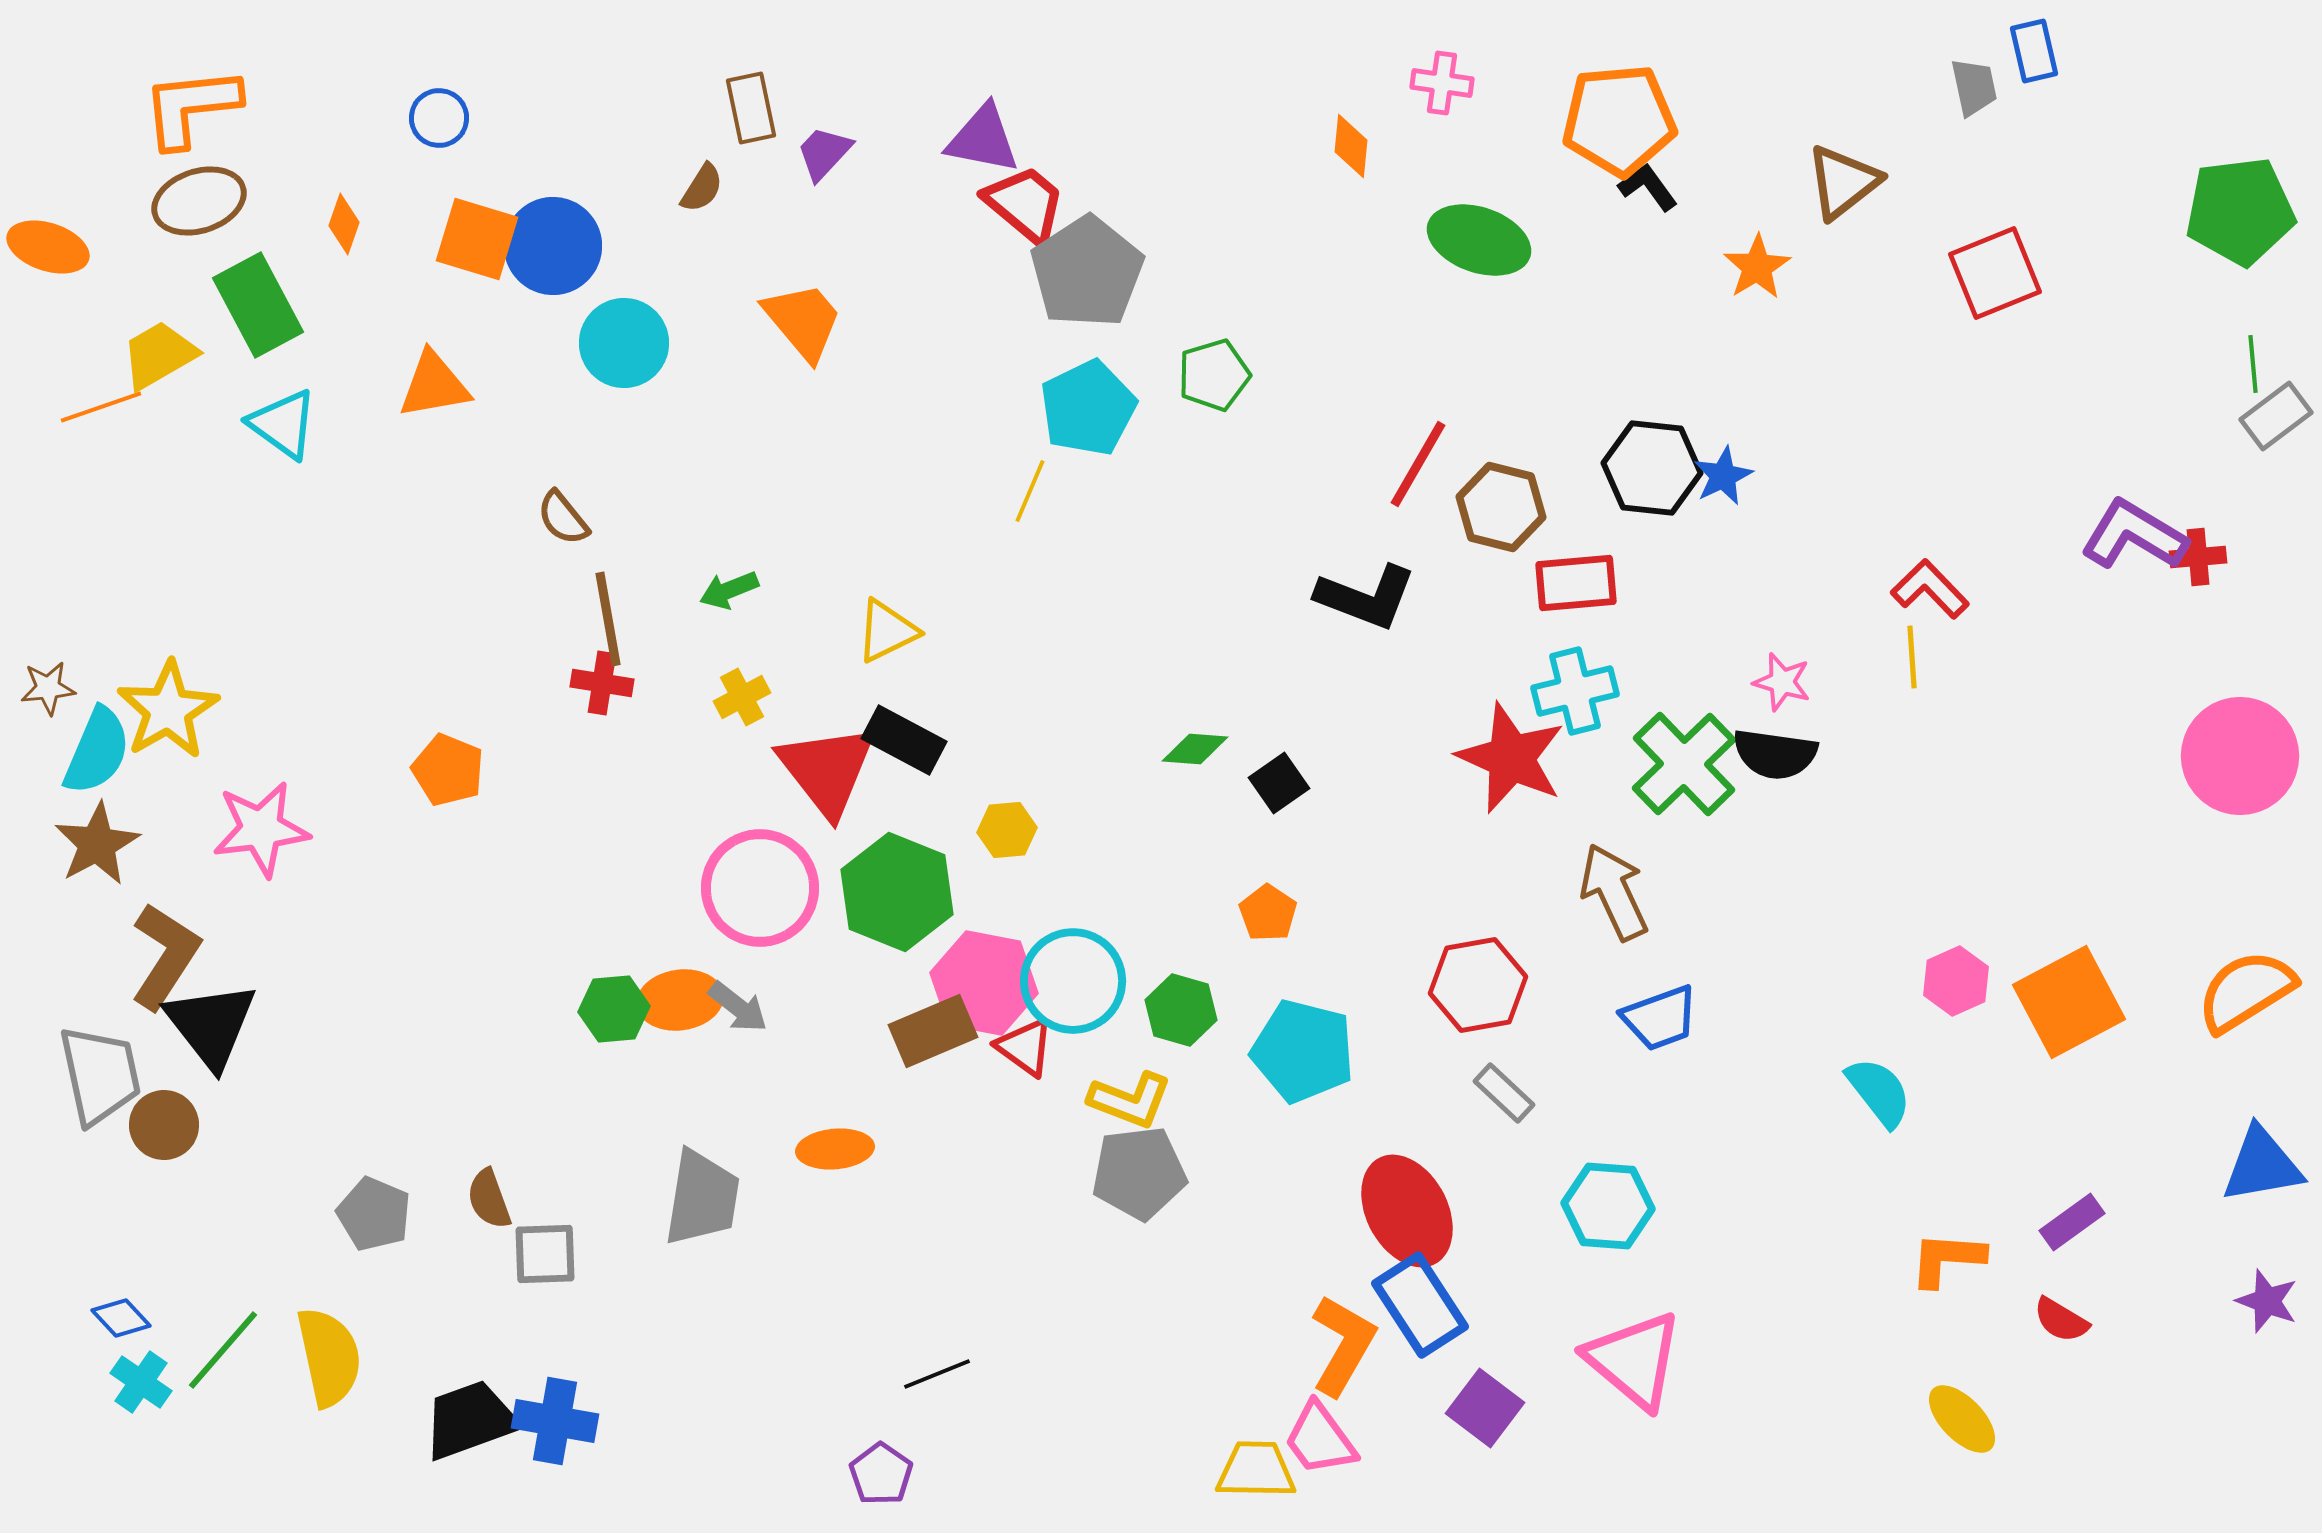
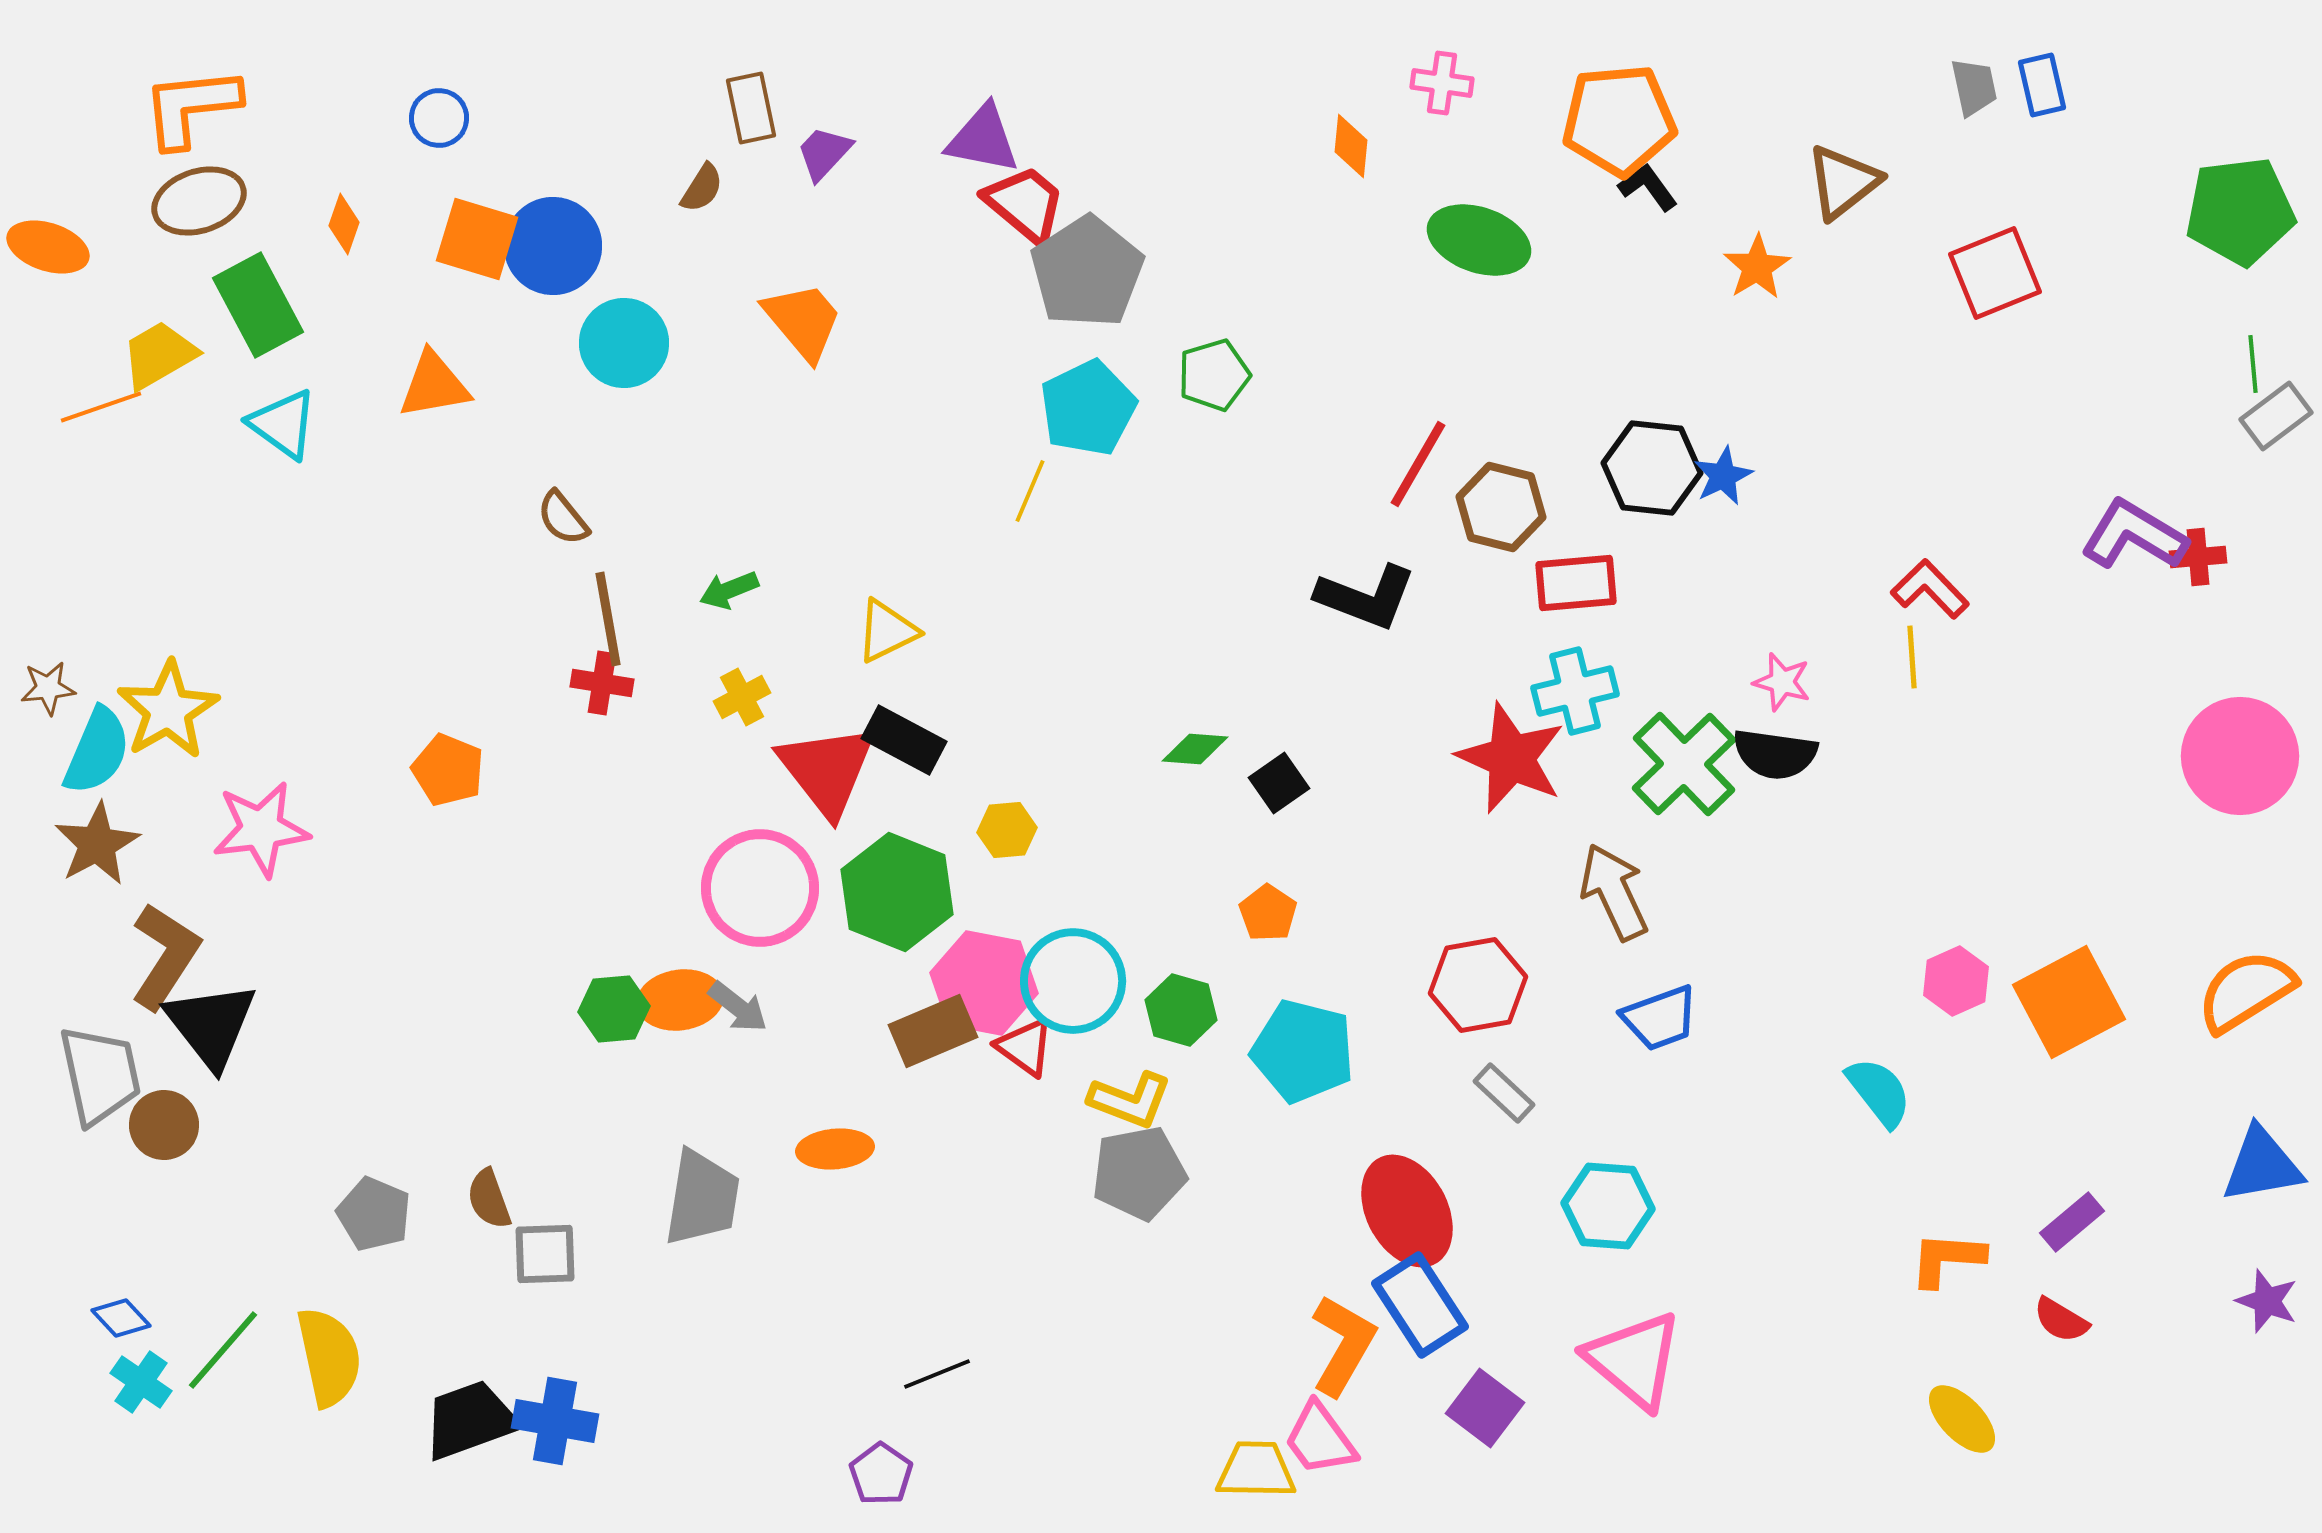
blue rectangle at (2034, 51): moved 8 px right, 34 px down
gray pentagon at (1139, 1173): rotated 4 degrees counterclockwise
purple rectangle at (2072, 1222): rotated 4 degrees counterclockwise
